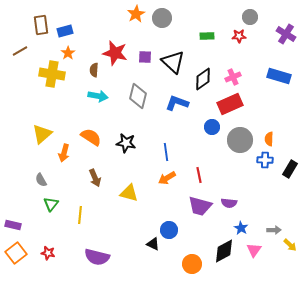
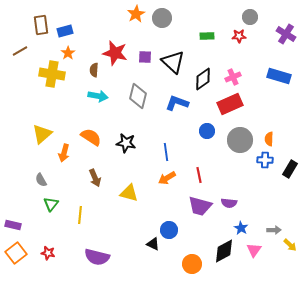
blue circle at (212, 127): moved 5 px left, 4 px down
